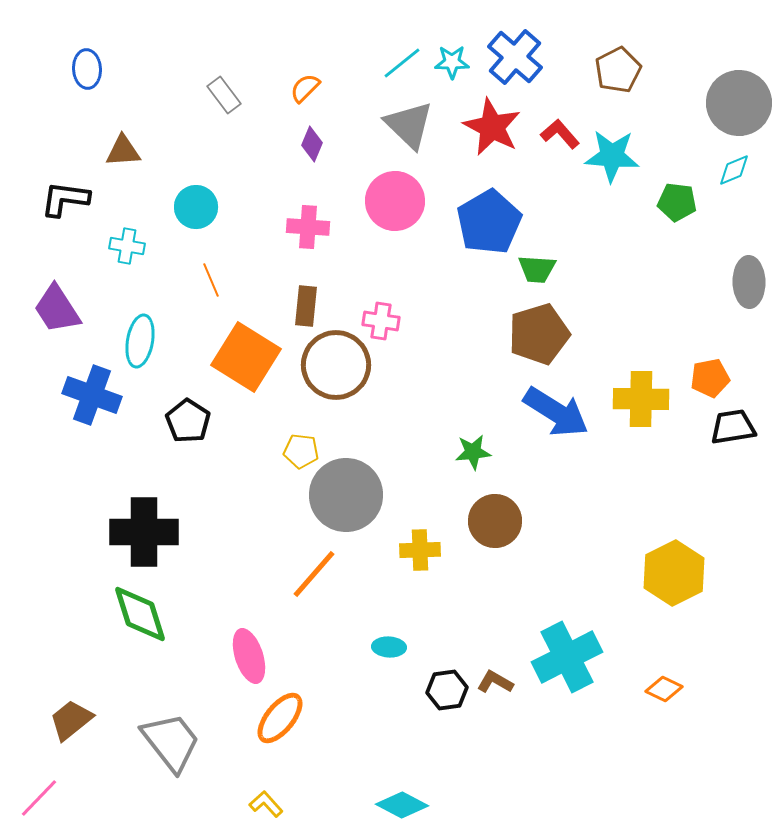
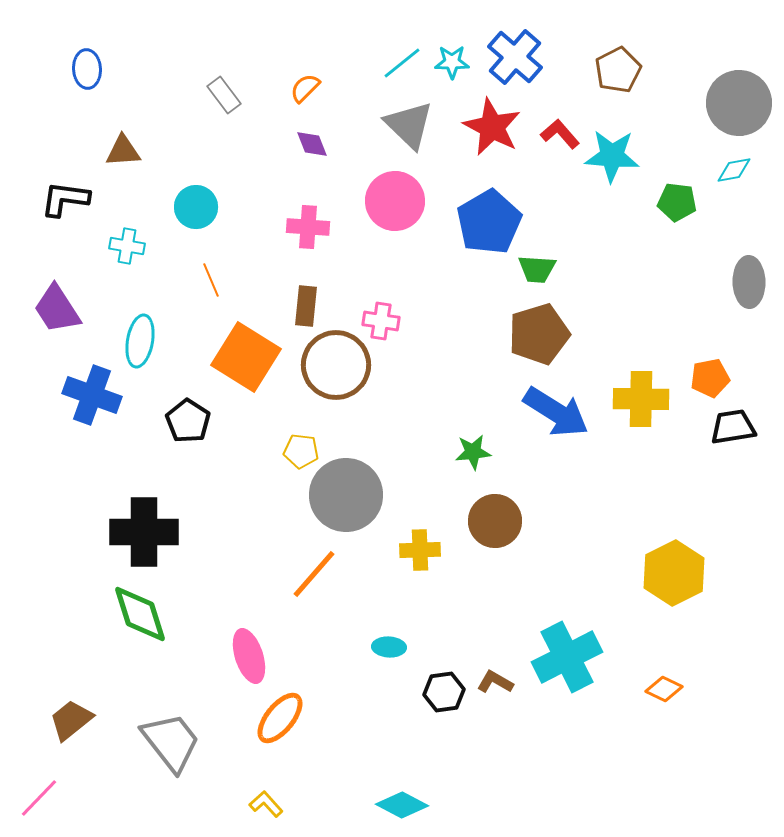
purple diamond at (312, 144): rotated 44 degrees counterclockwise
cyan diamond at (734, 170): rotated 12 degrees clockwise
black hexagon at (447, 690): moved 3 px left, 2 px down
